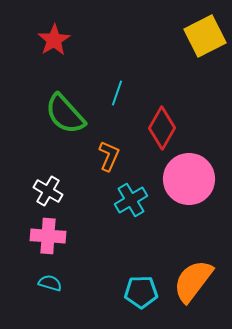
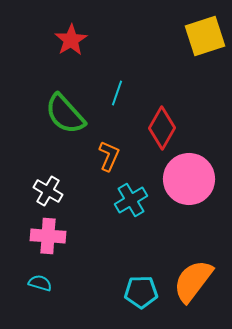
yellow square: rotated 9 degrees clockwise
red star: moved 17 px right
cyan semicircle: moved 10 px left
